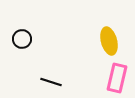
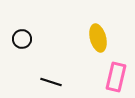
yellow ellipse: moved 11 px left, 3 px up
pink rectangle: moved 1 px left, 1 px up
